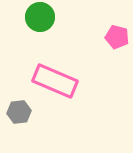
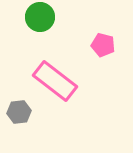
pink pentagon: moved 14 px left, 8 px down
pink rectangle: rotated 15 degrees clockwise
